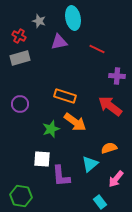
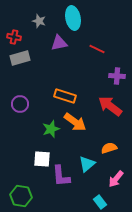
red cross: moved 5 px left, 1 px down; rotated 16 degrees counterclockwise
purple triangle: moved 1 px down
cyan triangle: moved 3 px left
